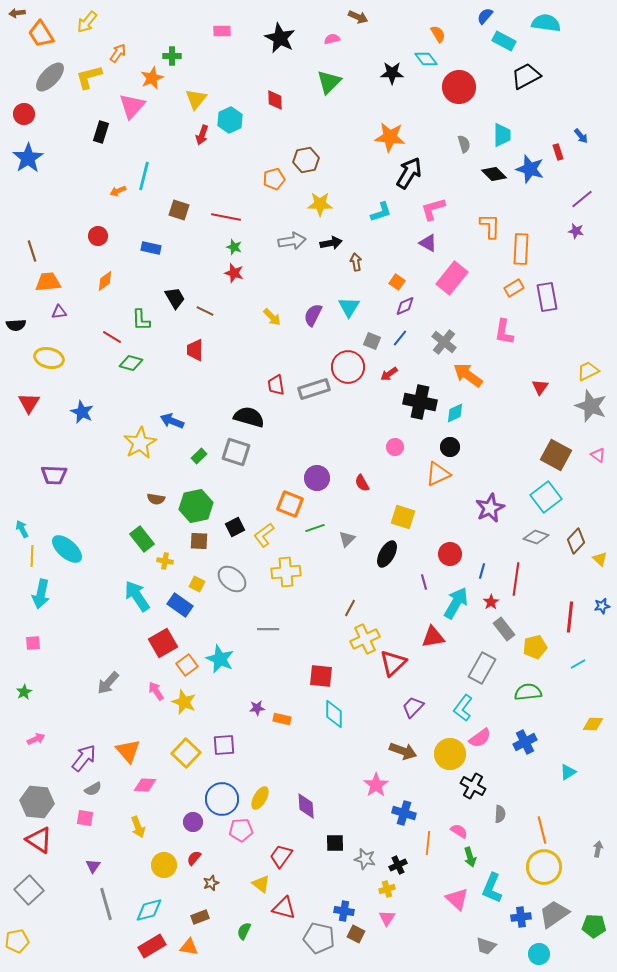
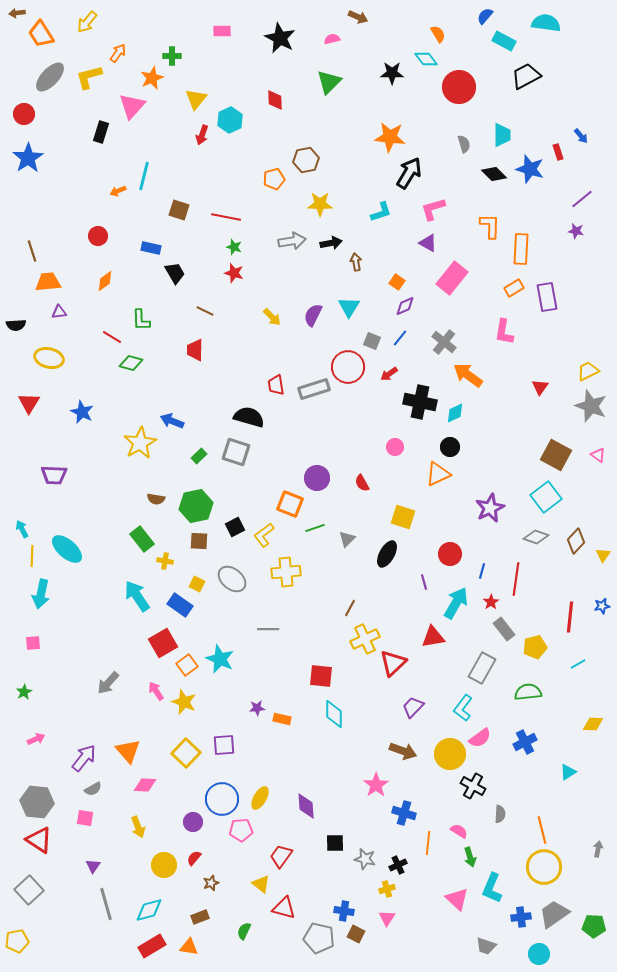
black trapezoid at (175, 298): moved 25 px up
yellow triangle at (600, 559): moved 3 px right, 4 px up; rotated 21 degrees clockwise
